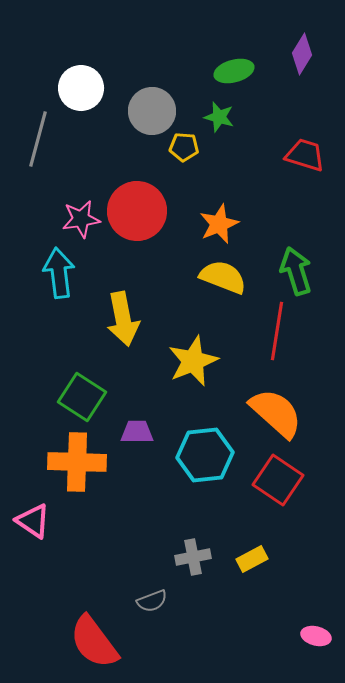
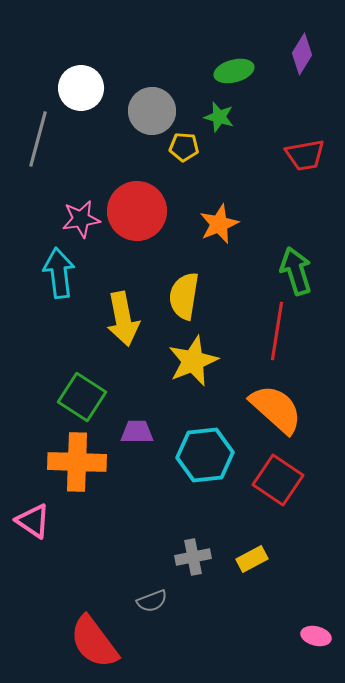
red trapezoid: rotated 153 degrees clockwise
yellow semicircle: moved 39 px left, 19 px down; rotated 102 degrees counterclockwise
orange semicircle: moved 4 px up
